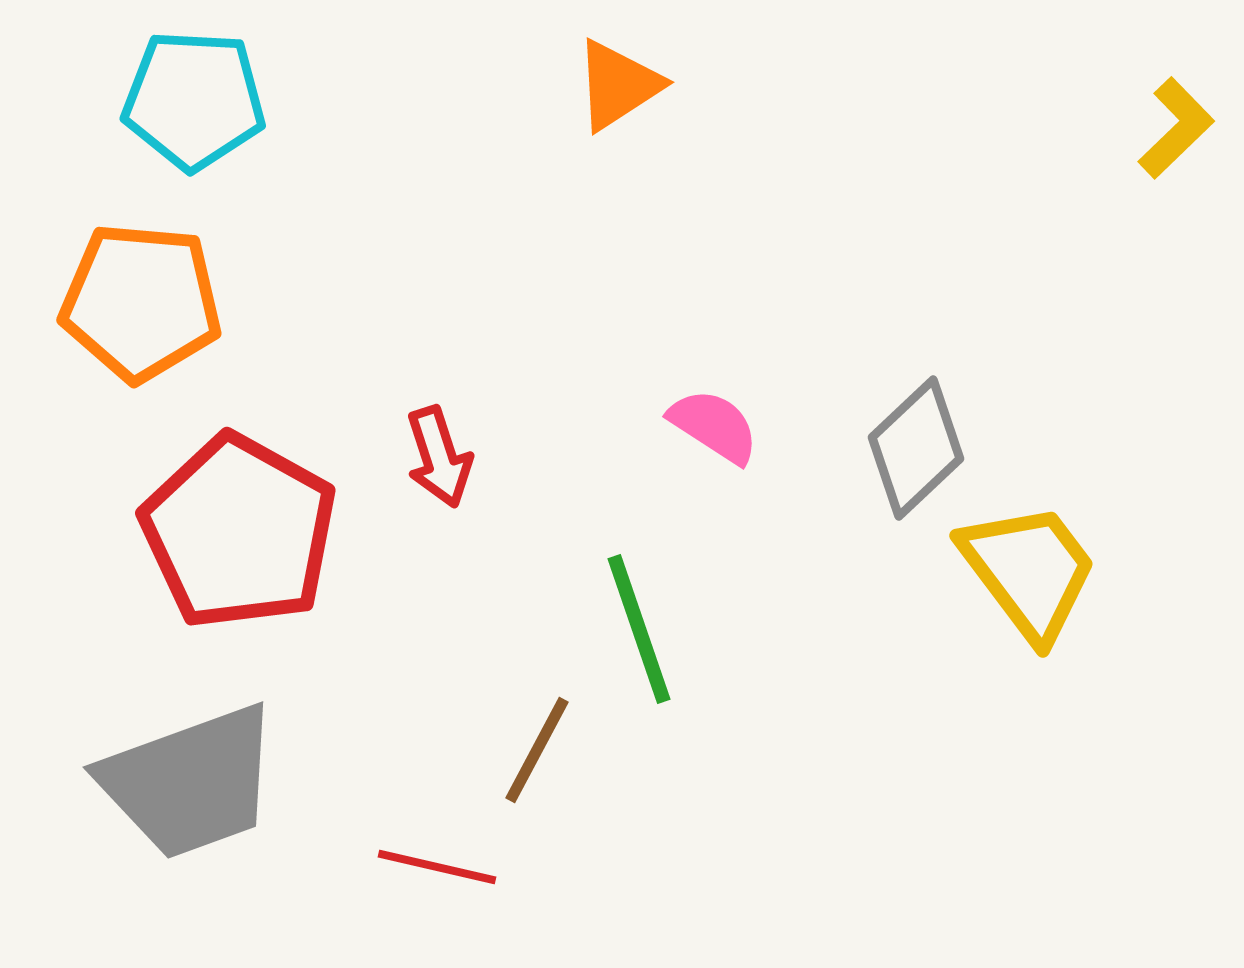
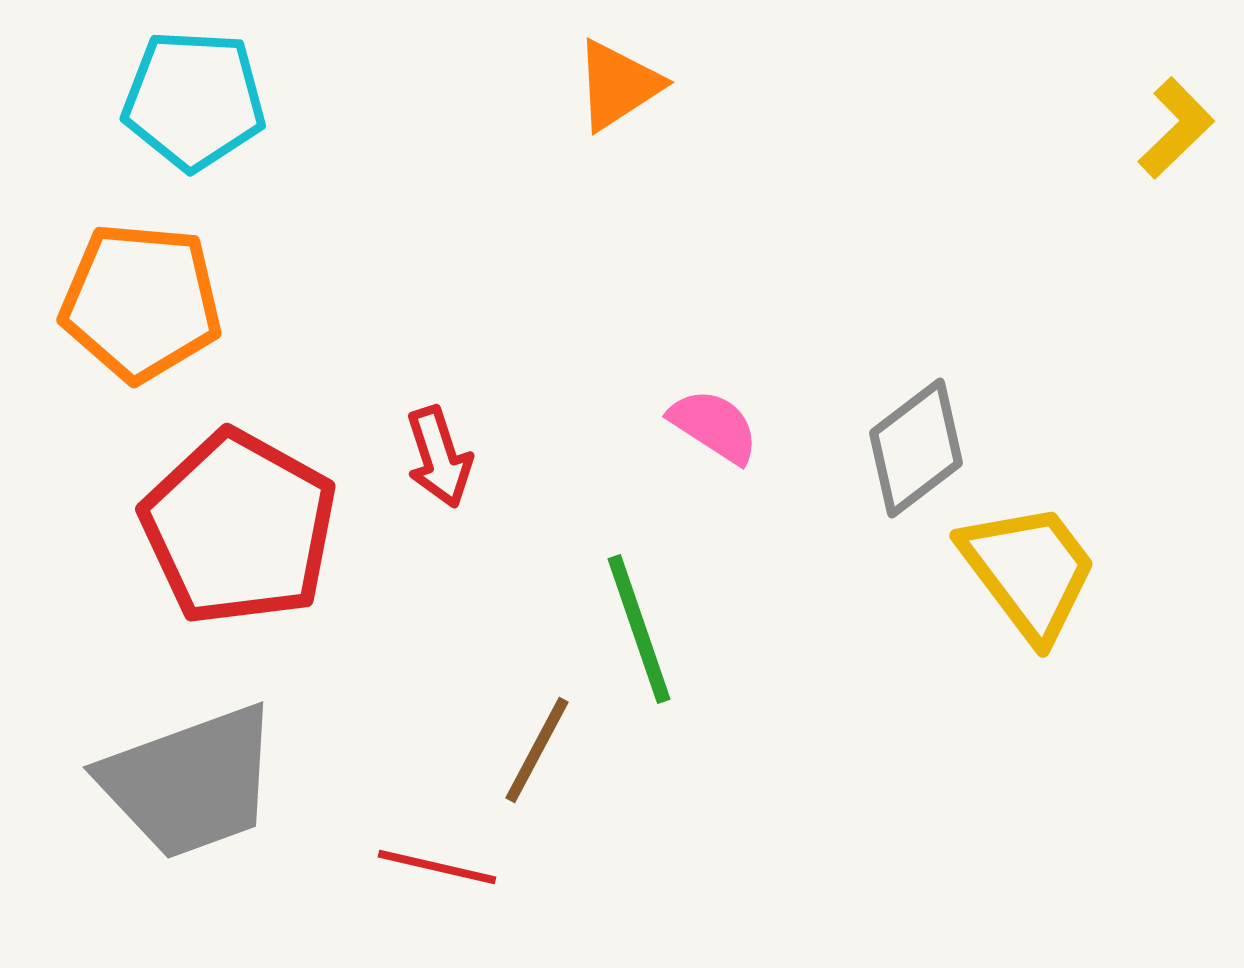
gray diamond: rotated 6 degrees clockwise
red pentagon: moved 4 px up
